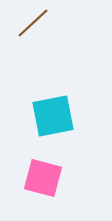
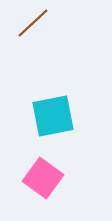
pink square: rotated 21 degrees clockwise
